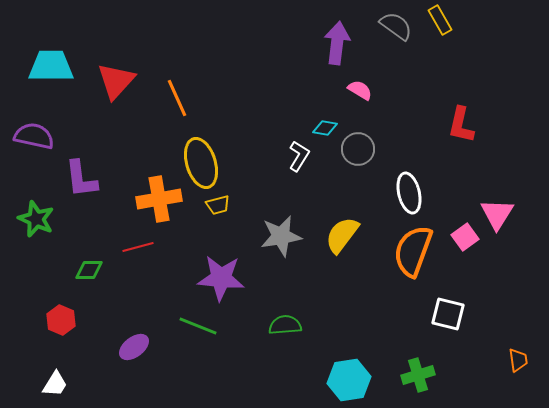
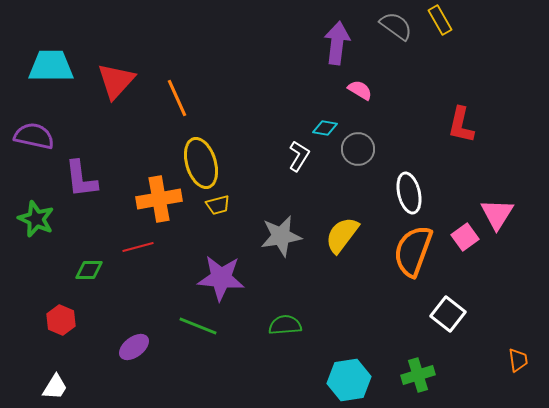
white square: rotated 24 degrees clockwise
white trapezoid: moved 3 px down
